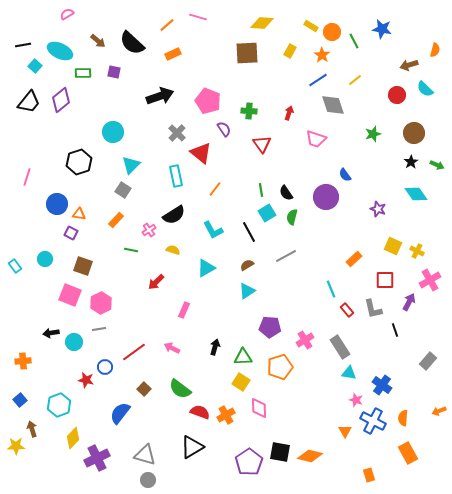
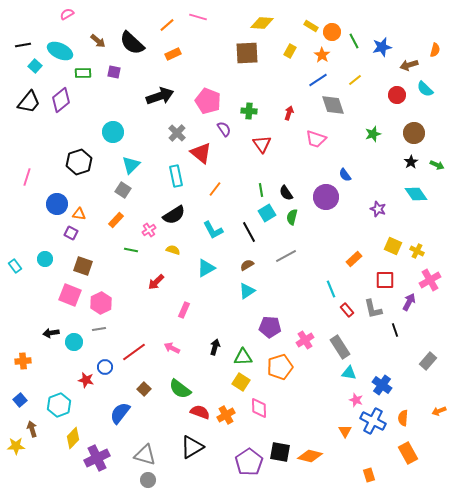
blue star at (382, 29): moved 18 px down; rotated 24 degrees counterclockwise
